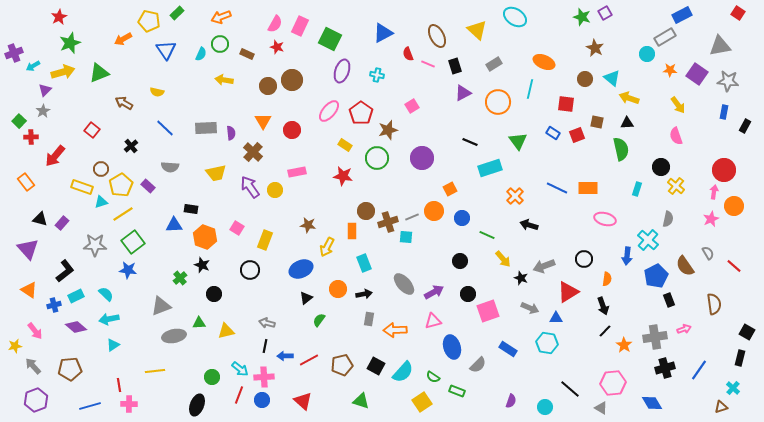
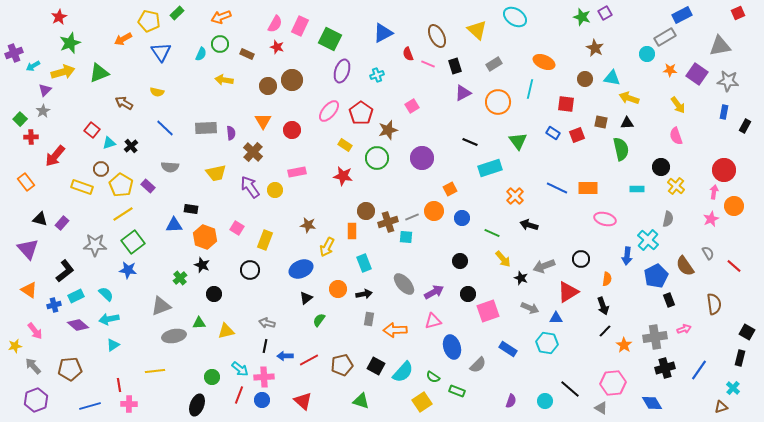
red square at (738, 13): rotated 32 degrees clockwise
blue triangle at (166, 50): moved 5 px left, 2 px down
cyan cross at (377, 75): rotated 32 degrees counterclockwise
cyan triangle at (612, 78): rotated 30 degrees counterclockwise
green square at (19, 121): moved 1 px right, 2 px up
brown square at (597, 122): moved 4 px right
yellow pentagon at (121, 185): rotated 10 degrees counterclockwise
cyan rectangle at (637, 189): rotated 72 degrees clockwise
cyan triangle at (101, 202): moved 8 px right, 59 px up
green line at (487, 235): moved 5 px right, 2 px up
black circle at (584, 259): moved 3 px left
purple diamond at (76, 327): moved 2 px right, 2 px up
cyan circle at (545, 407): moved 6 px up
